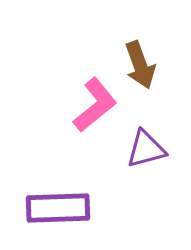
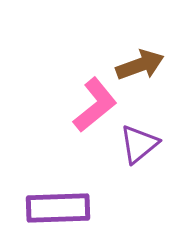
brown arrow: rotated 90 degrees counterclockwise
purple triangle: moved 7 px left, 5 px up; rotated 24 degrees counterclockwise
